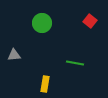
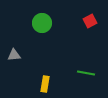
red square: rotated 24 degrees clockwise
green line: moved 11 px right, 10 px down
